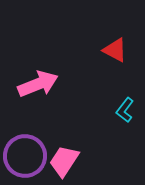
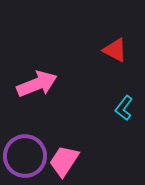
pink arrow: moved 1 px left
cyan L-shape: moved 1 px left, 2 px up
